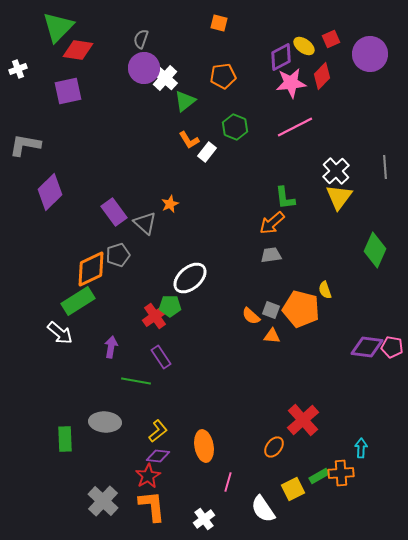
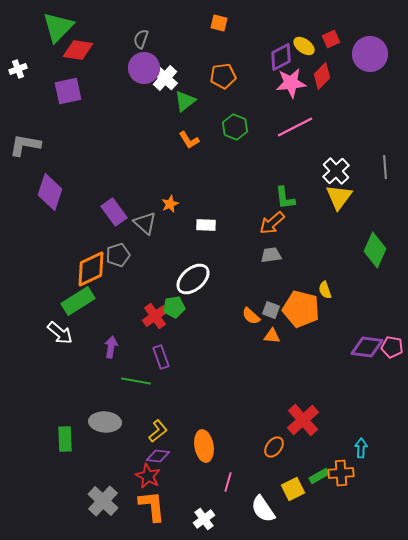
white rectangle at (207, 152): moved 1 px left, 73 px down; rotated 54 degrees clockwise
purple diamond at (50, 192): rotated 27 degrees counterclockwise
white ellipse at (190, 278): moved 3 px right, 1 px down
green pentagon at (170, 306): moved 4 px right, 1 px down; rotated 10 degrees counterclockwise
purple rectangle at (161, 357): rotated 15 degrees clockwise
red star at (148, 476): rotated 15 degrees counterclockwise
